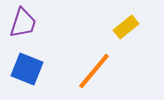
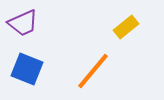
purple trapezoid: rotated 48 degrees clockwise
orange line: moved 1 px left
